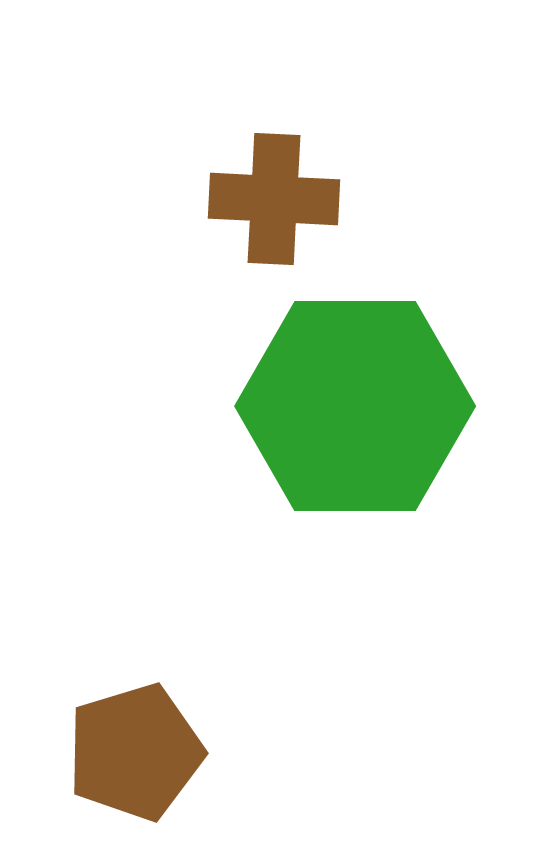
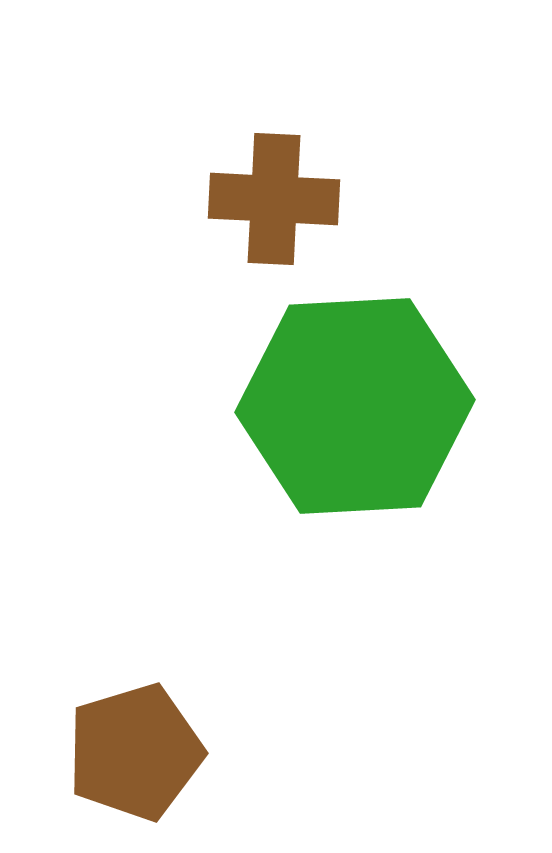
green hexagon: rotated 3 degrees counterclockwise
